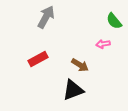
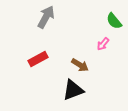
pink arrow: rotated 40 degrees counterclockwise
